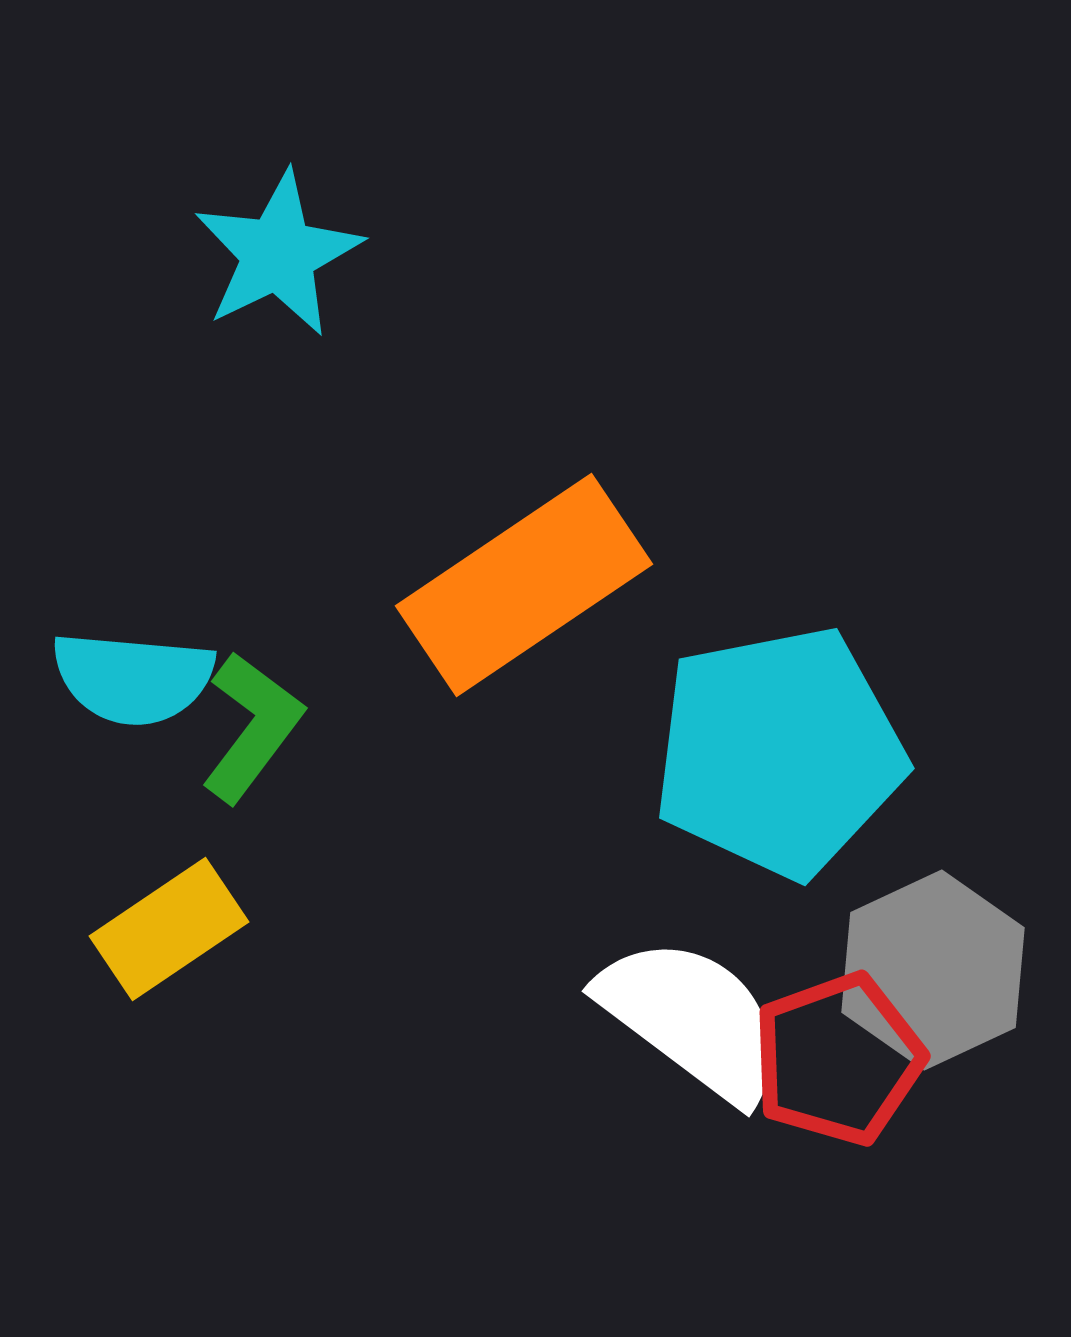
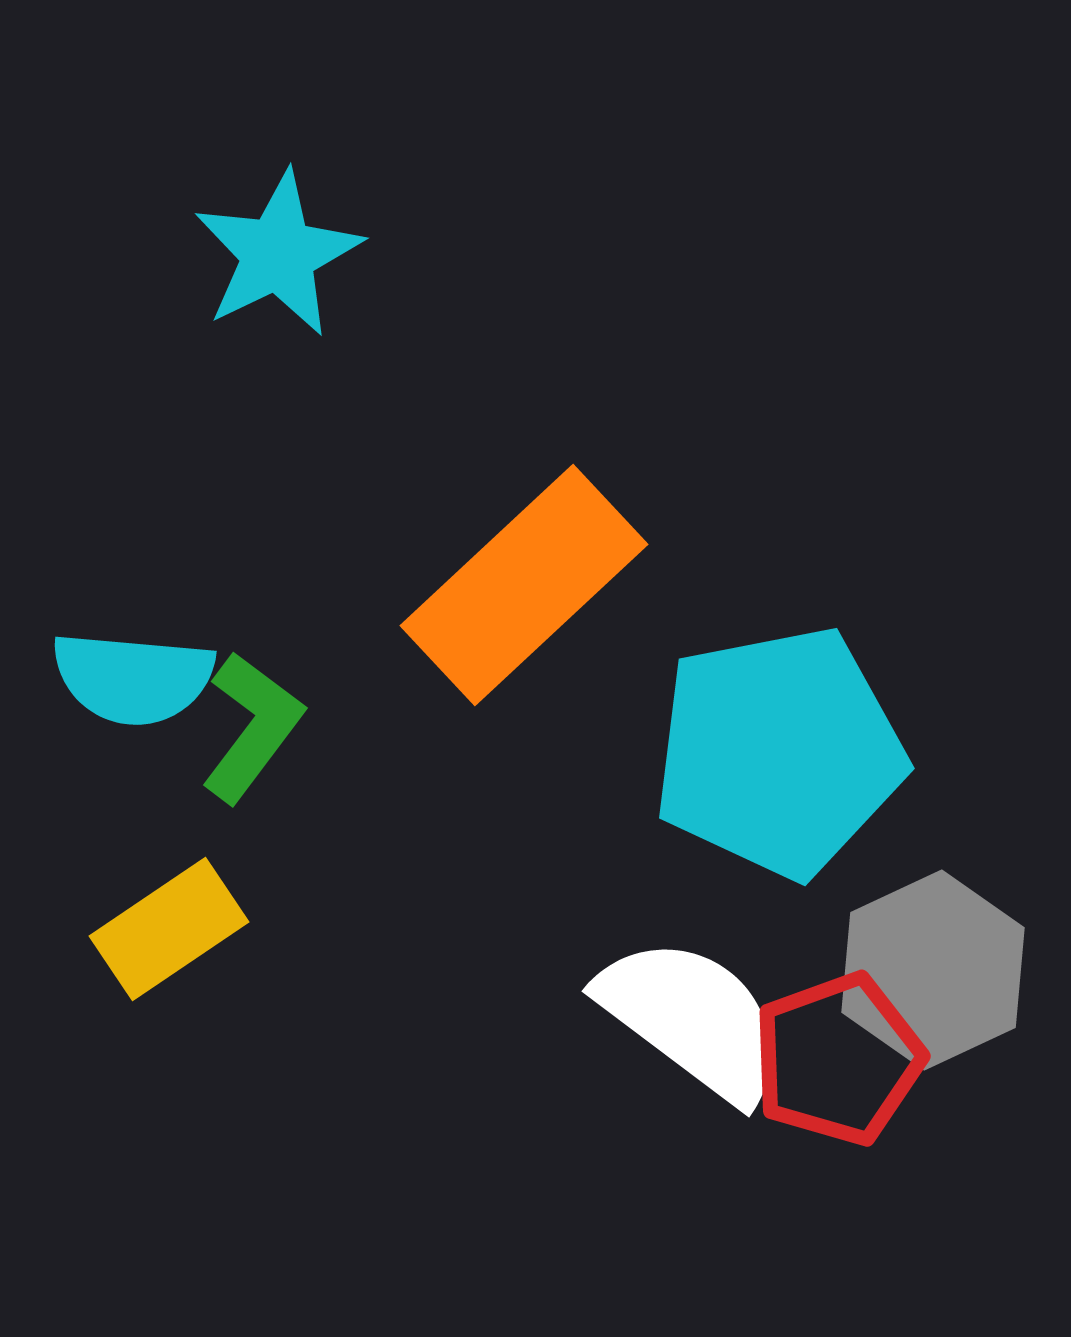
orange rectangle: rotated 9 degrees counterclockwise
